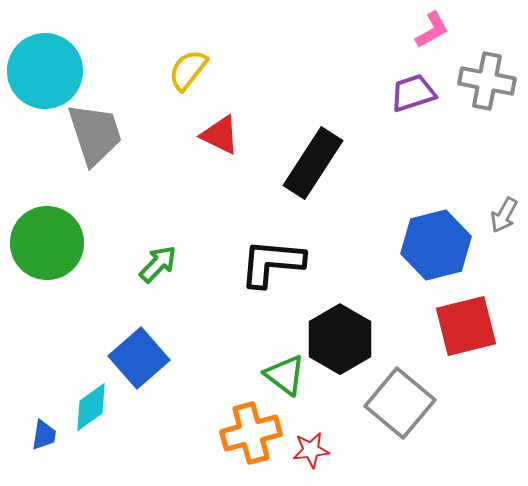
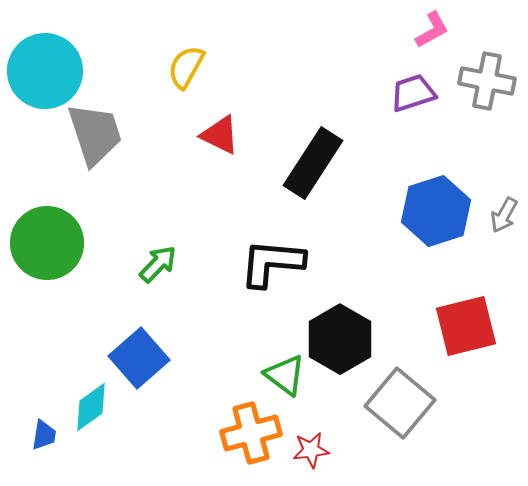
yellow semicircle: moved 2 px left, 3 px up; rotated 9 degrees counterclockwise
blue hexagon: moved 34 px up; rotated 4 degrees counterclockwise
